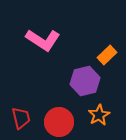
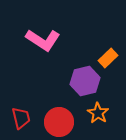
orange rectangle: moved 1 px right, 3 px down
orange star: moved 1 px left, 2 px up; rotated 10 degrees counterclockwise
